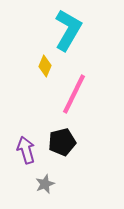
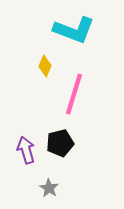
cyan L-shape: moved 6 px right; rotated 81 degrees clockwise
pink line: rotated 9 degrees counterclockwise
black pentagon: moved 2 px left, 1 px down
gray star: moved 4 px right, 4 px down; rotated 18 degrees counterclockwise
